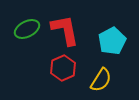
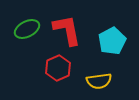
red L-shape: moved 2 px right
red hexagon: moved 5 px left
yellow semicircle: moved 2 px left, 1 px down; rotated 50 degrees clockwise
